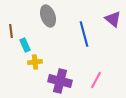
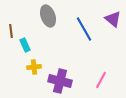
blue line: moved 5 px up; rotated 15 degrees counterclockwise
yellow cross: moved 1 px left, 5 px down
pink line: moved 5 px right
